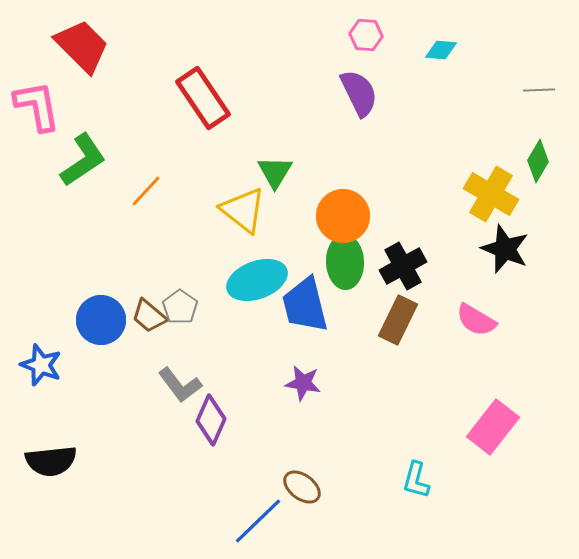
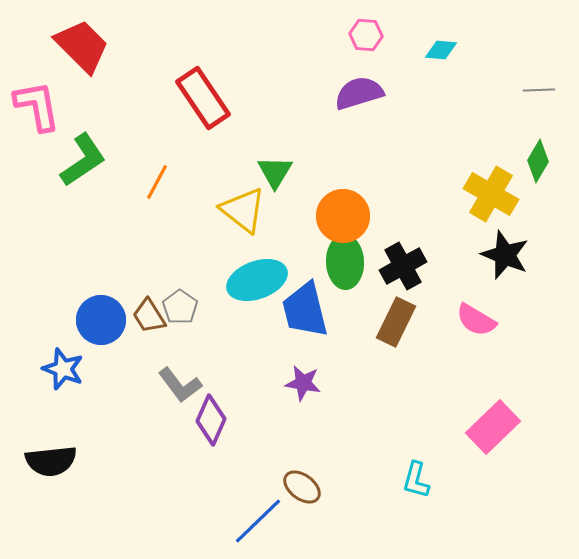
purple semicircle: rotated 81 degrees counterclockwise
orange line: moved 11 px right, 9 px up; rotated 15 degrees counterclockwise
black star: moved 6 px down
blue trapezoid: moved 5 px down
brown trapezoid: rotated 18 degrees clockwise
brown rectangle: moved 2 px left, 2 px down
blue star: moved 22 px right, 4 px down
pink rectangle: rotated 8 degrees clockwise
